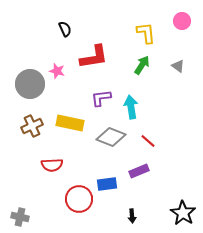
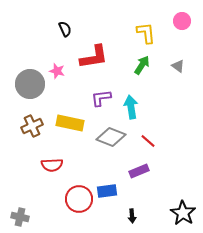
blue rectangle: moved 7 px down
